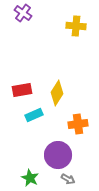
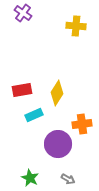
orange cross: moved 4 px right
purple circle: moved 11 px up
